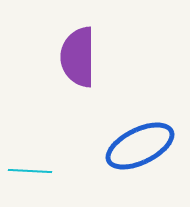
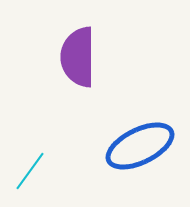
cyan line: rotated 57 degrees counterclockwise
